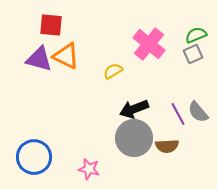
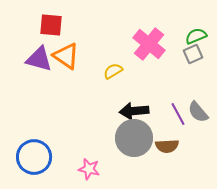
green semicircle: moved 1 px down
orange triangle: rotated 8 degrees clockwise
black arrow: moved 2 px down; rotated 16 degrees clockwise
